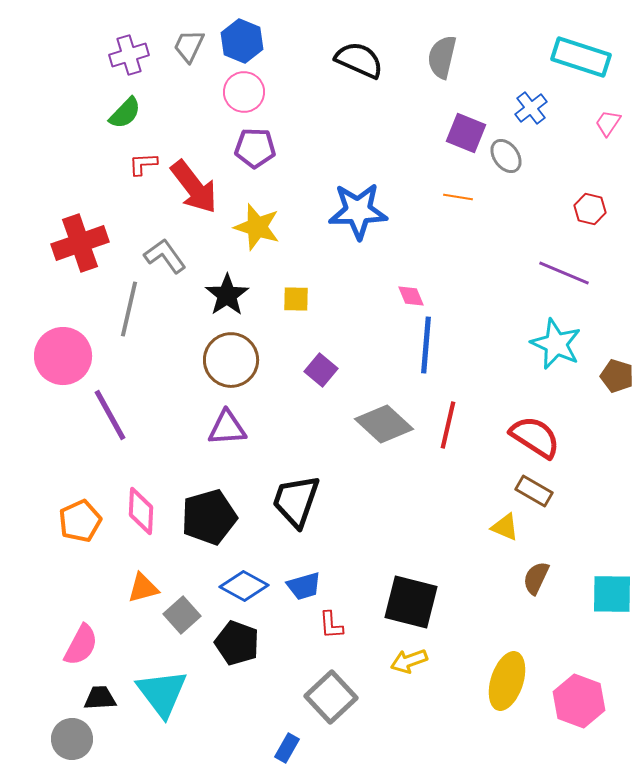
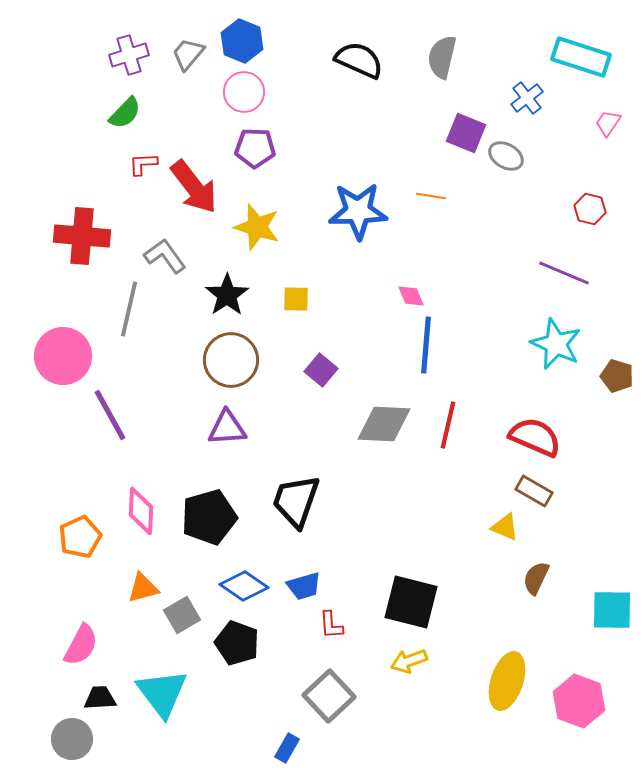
gray trapezoid at (189, 46): moved 1 px left, 8 px down; rotated 15 degrees clockwise
blue cross at (531, 108): moved 4 px left, 10 px up
gray ellipse at (506, 156): rotated 24 degrees counterclockwise
orange line at (458, 197): moved 27 px left, 1 px up
red cross at (80, 243): moved 2 px right, 7 px up; rotated 24 degrees clockwise
gray diamond at (384, 424): rotated 40 degrees counterclockwise
red semicircle at (535, 437): rotated 10 degrees counterclockwise
orange pentagon at (80, 521): moved 16 px down
blue diamond at (244, 586): rotated 6 degrees clockwise
cyan square at (612, 594): moved 16 px down
gray square at (182, 615): rotated 12 degrees clockwise
gray square at (331, 697): moved 2 px left, 1 px up
